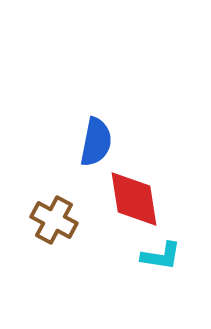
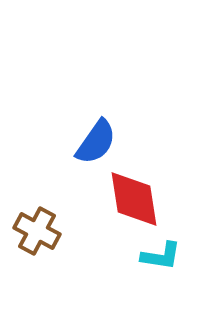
blue semicircle: rotated 24 degrees clockwise
brown cross: moved 17 px left, 11 px down
